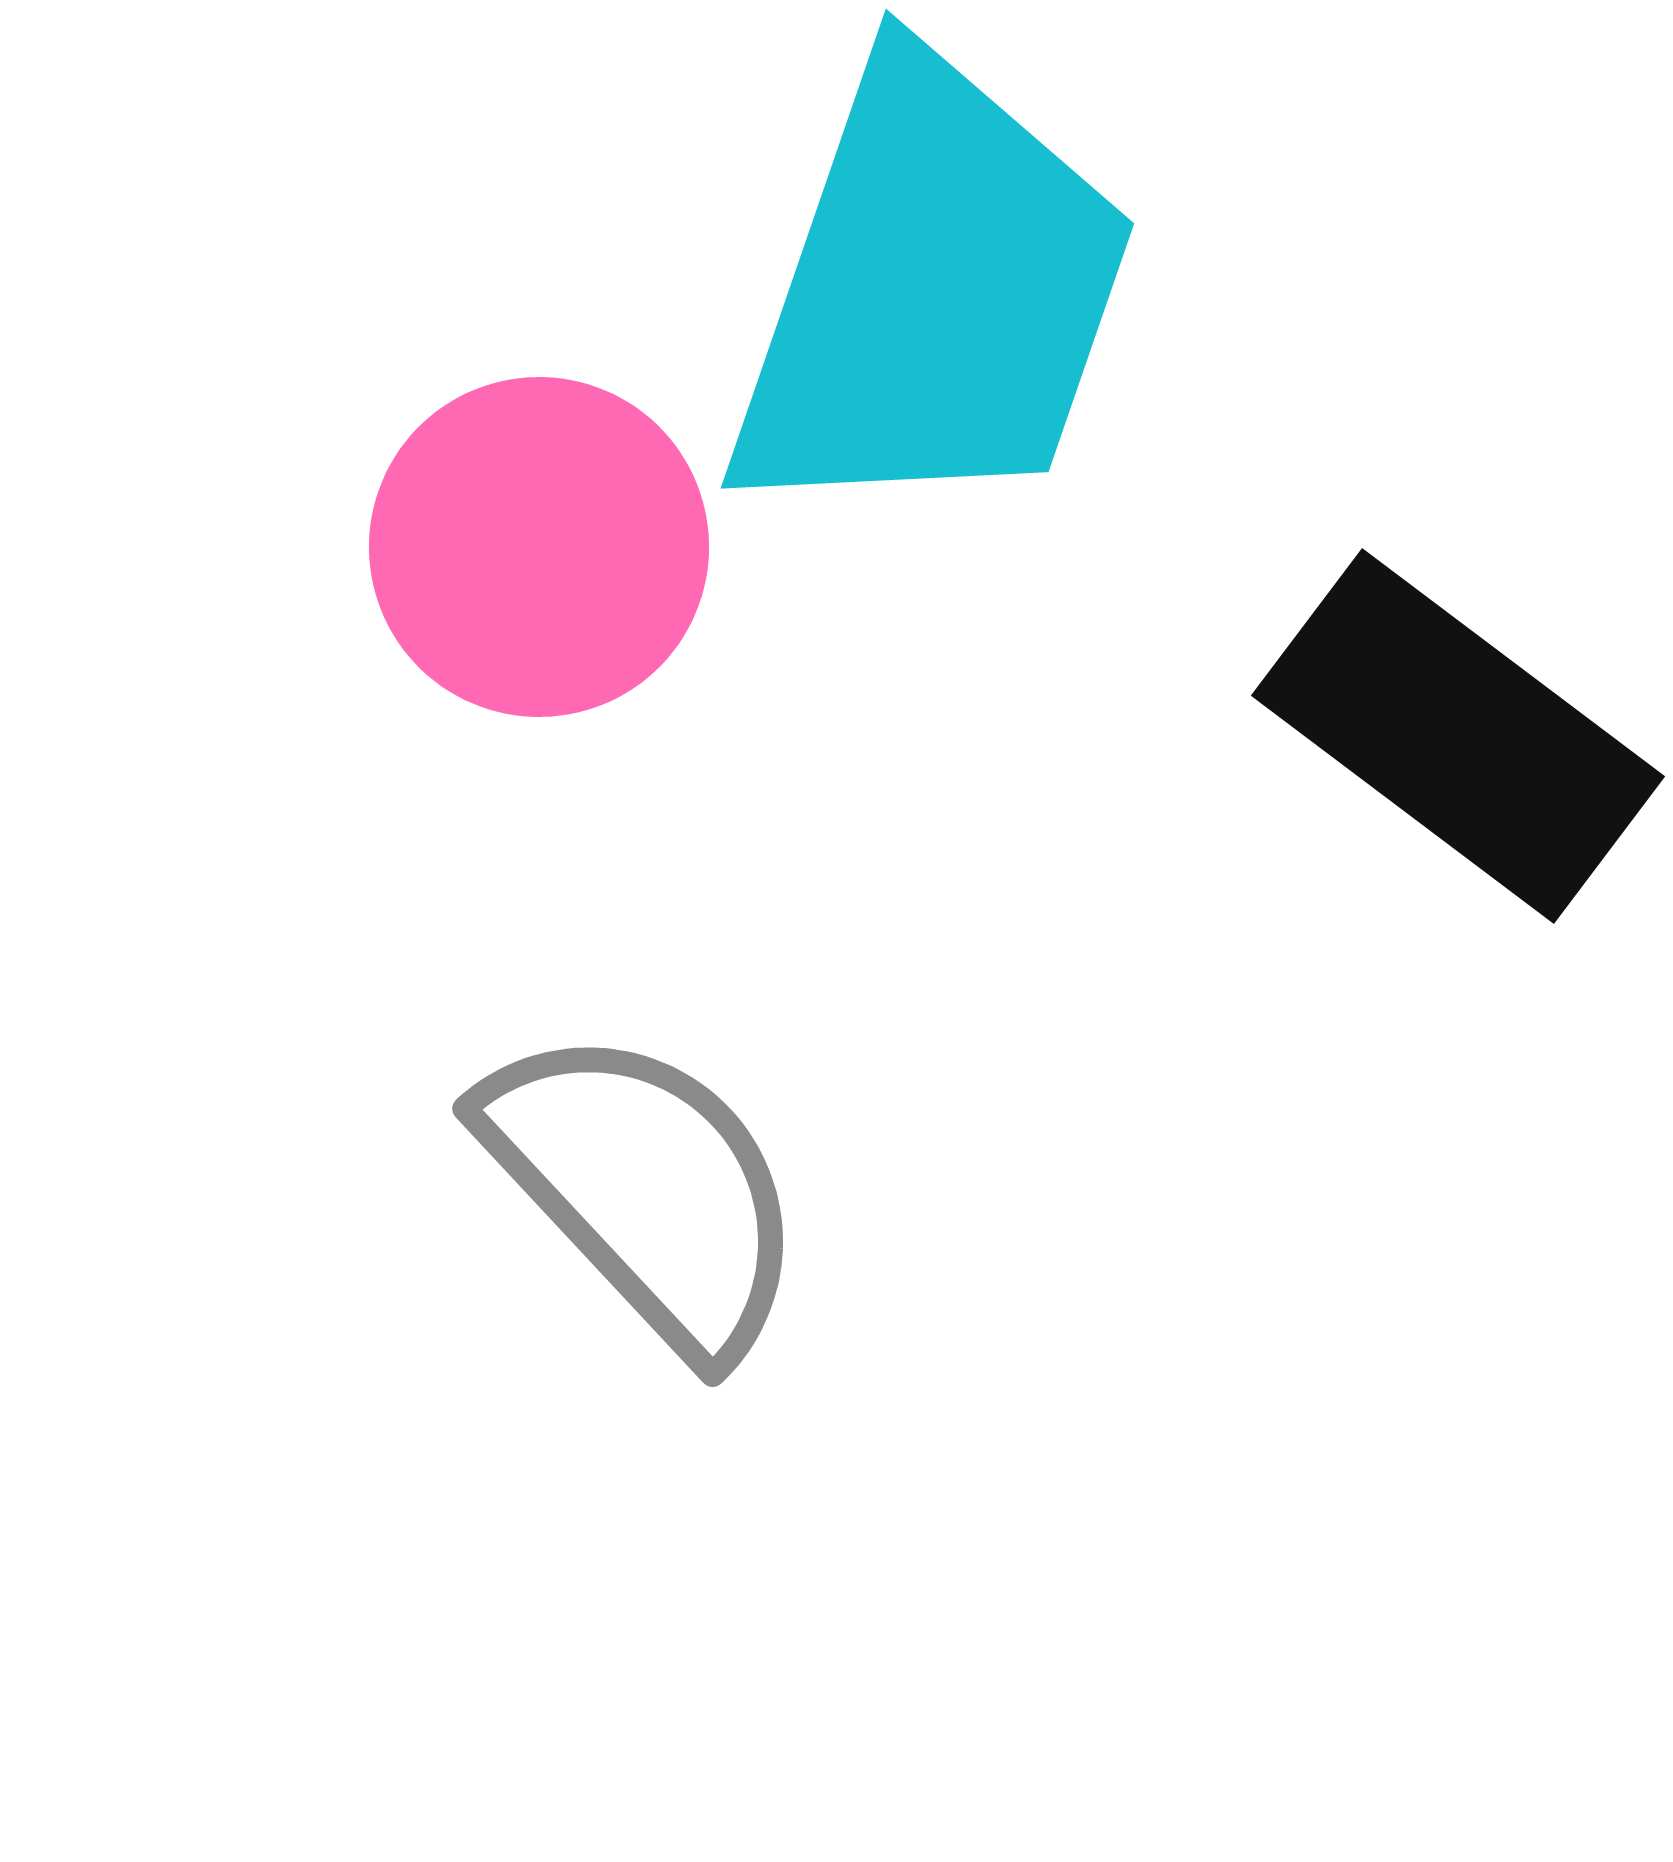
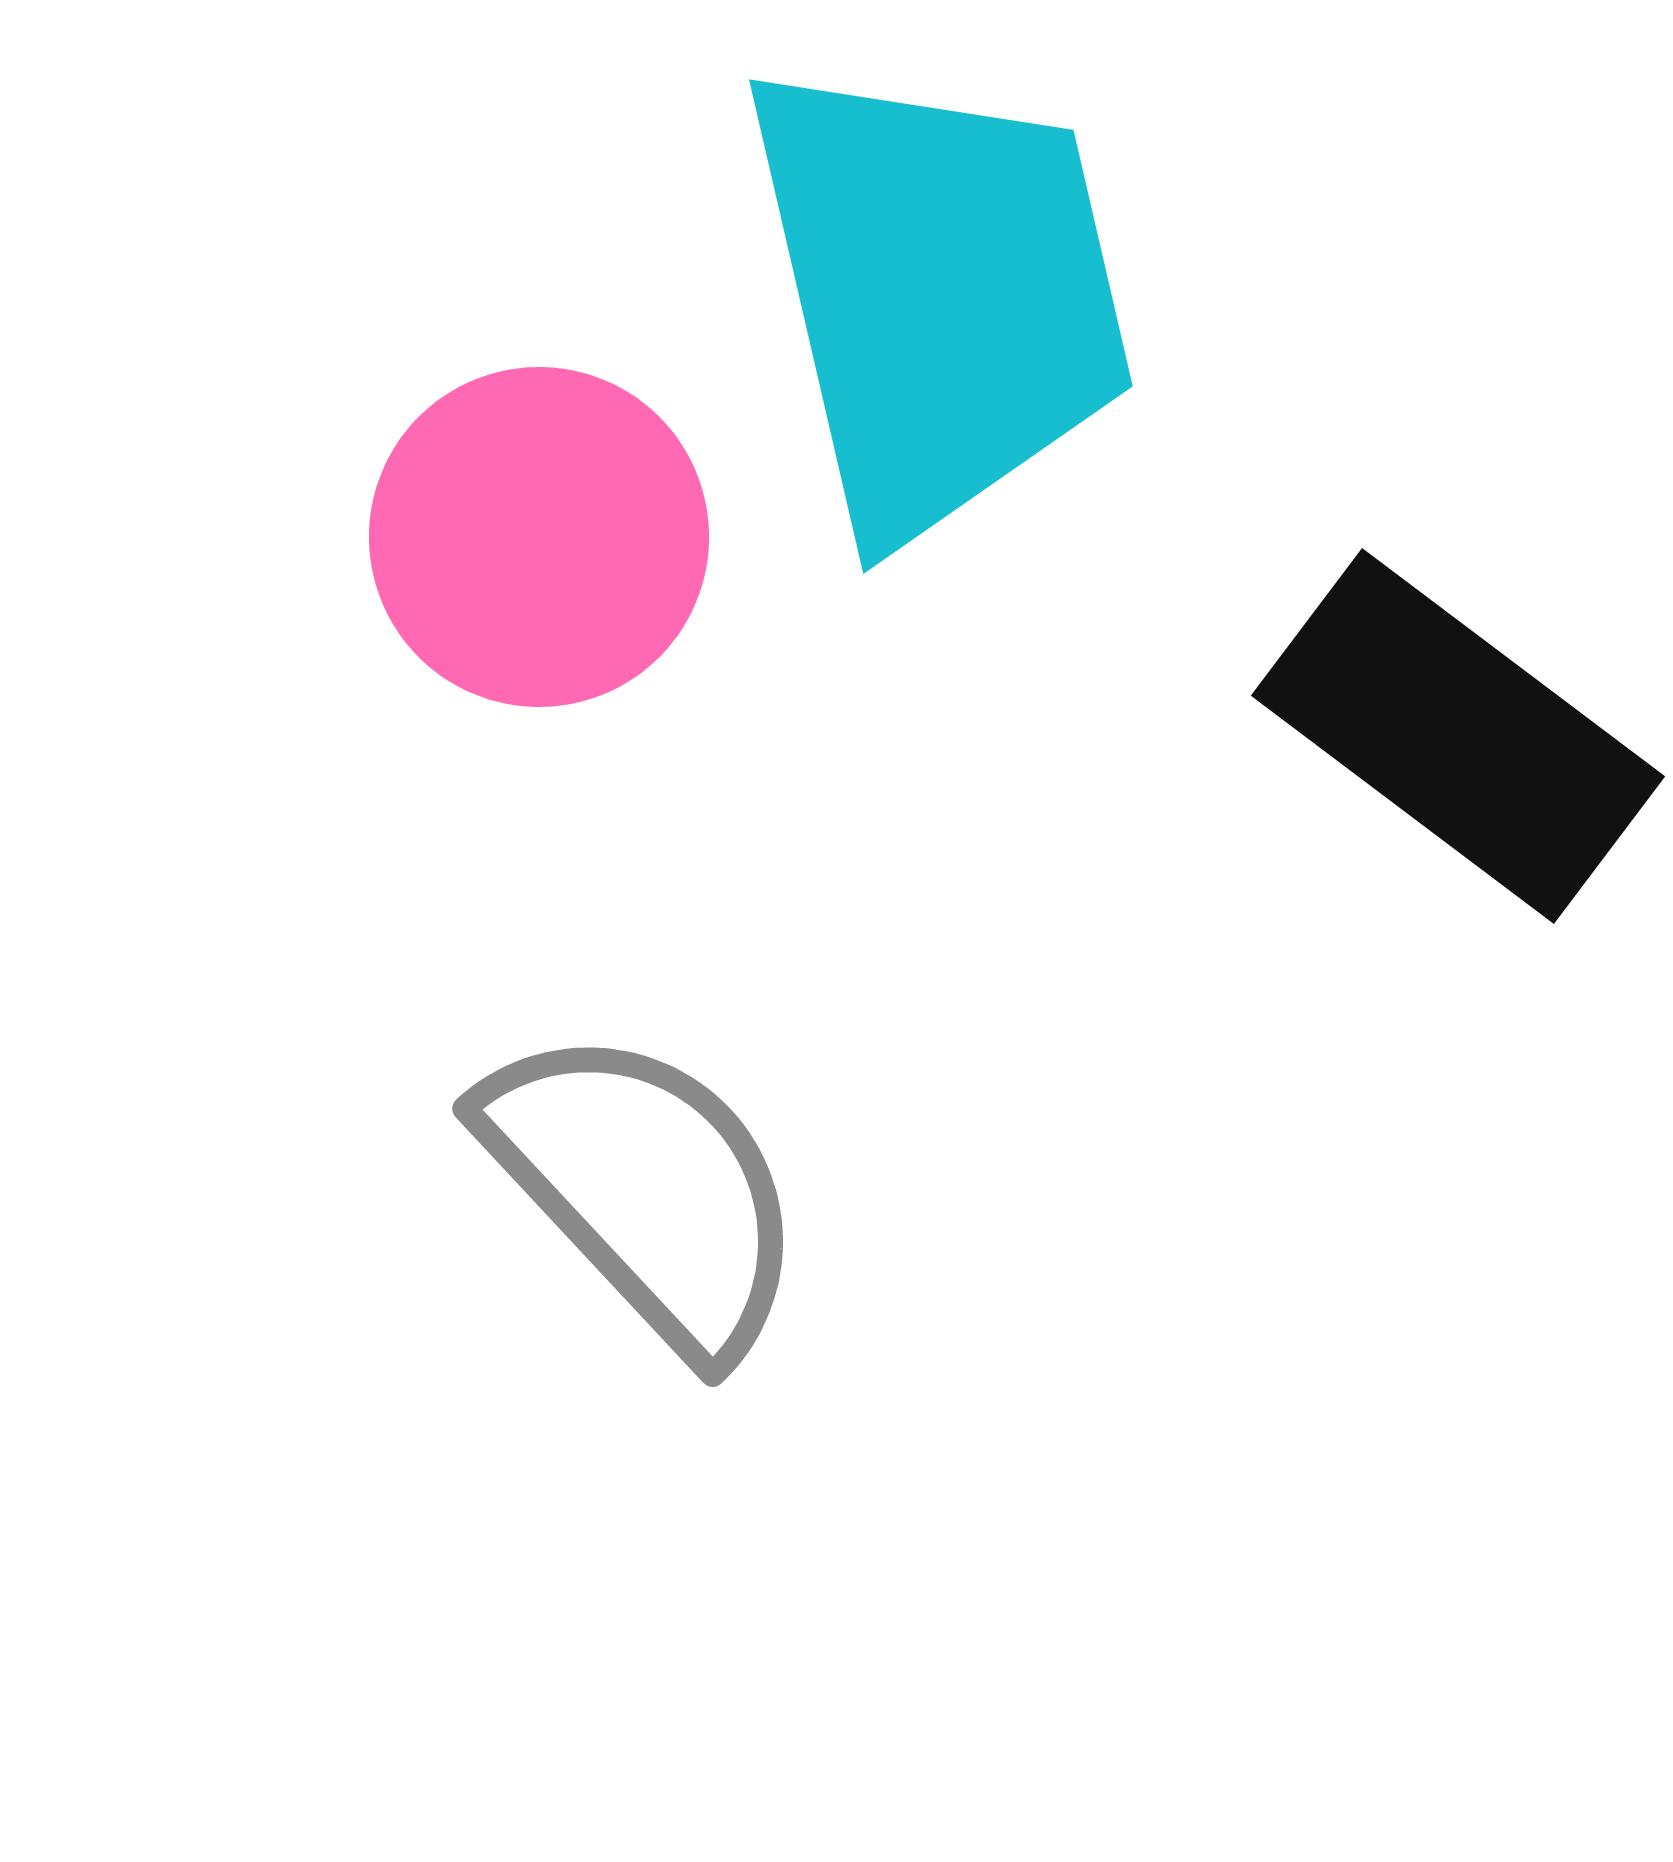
cyan trapezoid: moved 7 px right, 3 px down; rotated 32 degrees counterclockwise
pink circle: moved 10 px up
